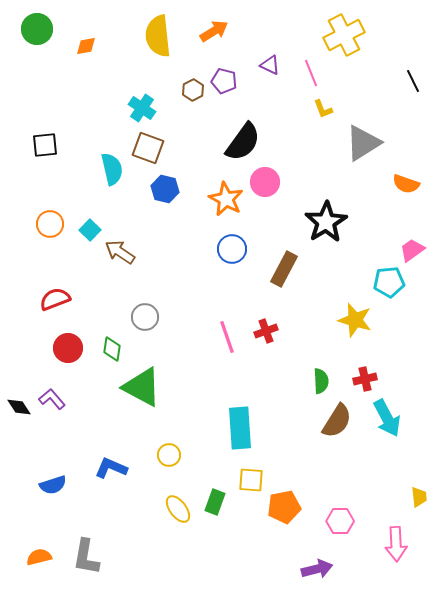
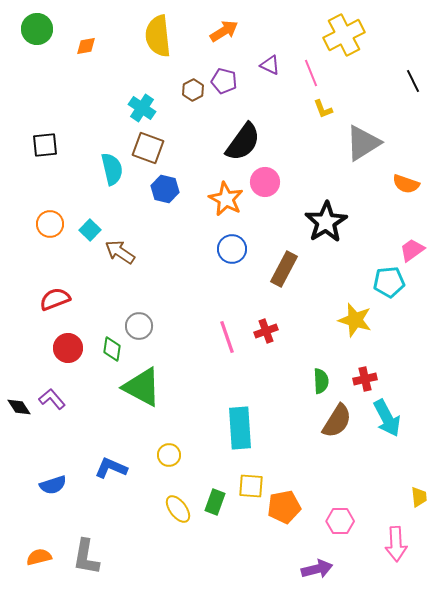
orange arrow at (214, 31): moved 10 px right
gray circle at (145, 317): moved 6 px left, 9 px down
yellow square at (251, 480): moved 6 px down
